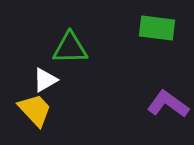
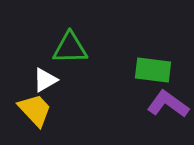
green rectangle: moved 4 px left, 42 px down
